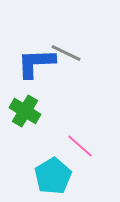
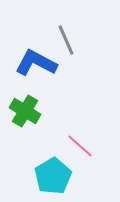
gray line: moved 13 px up; rotated 40 degrees clockwise
blue L-shape: rotated 30 degrees clockwise
